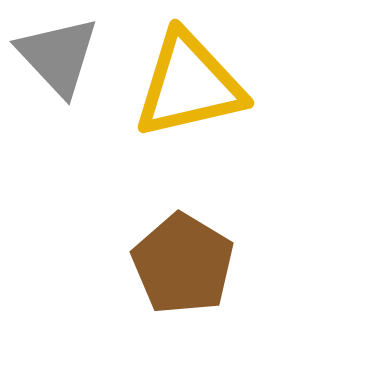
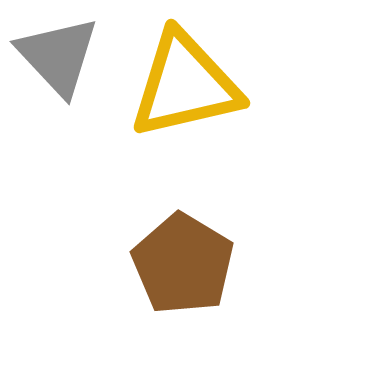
yellow triangle: moved 4 px left
